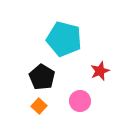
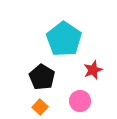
cyan pentagon: rotated 20 degrees clockwise
red star: moved 7 px left, 1 px up
orange square: moved 1 px right, 1 px down
